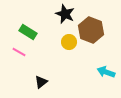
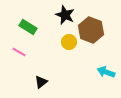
black star: moved 1 px down
green rectangle: moved 5 px up
